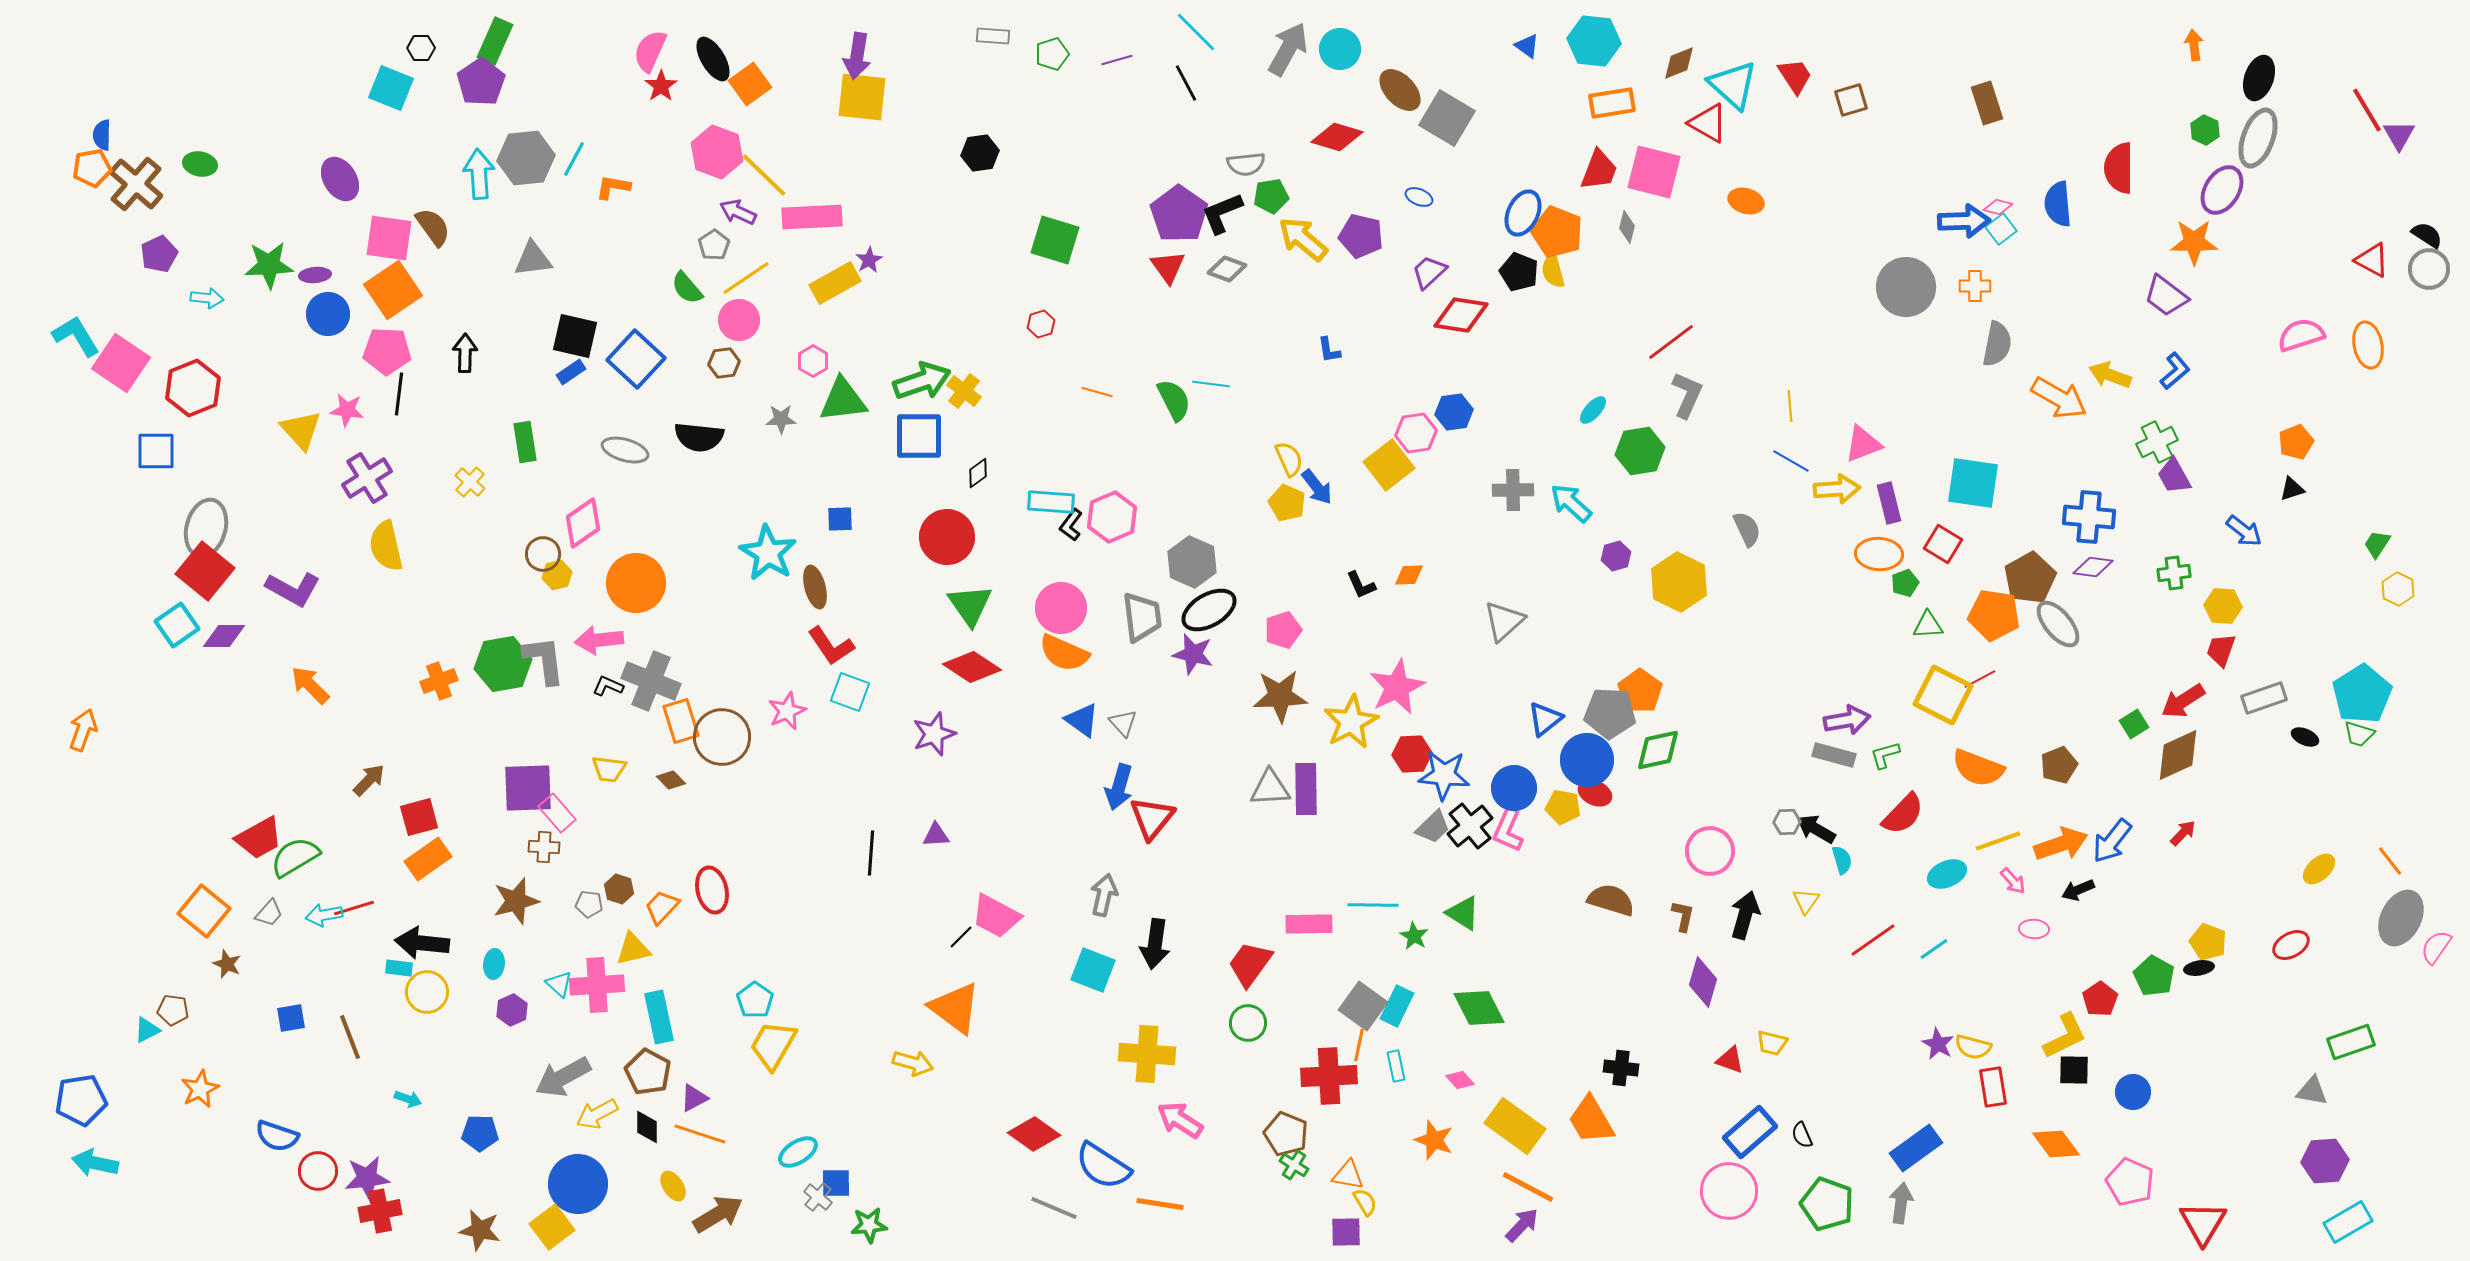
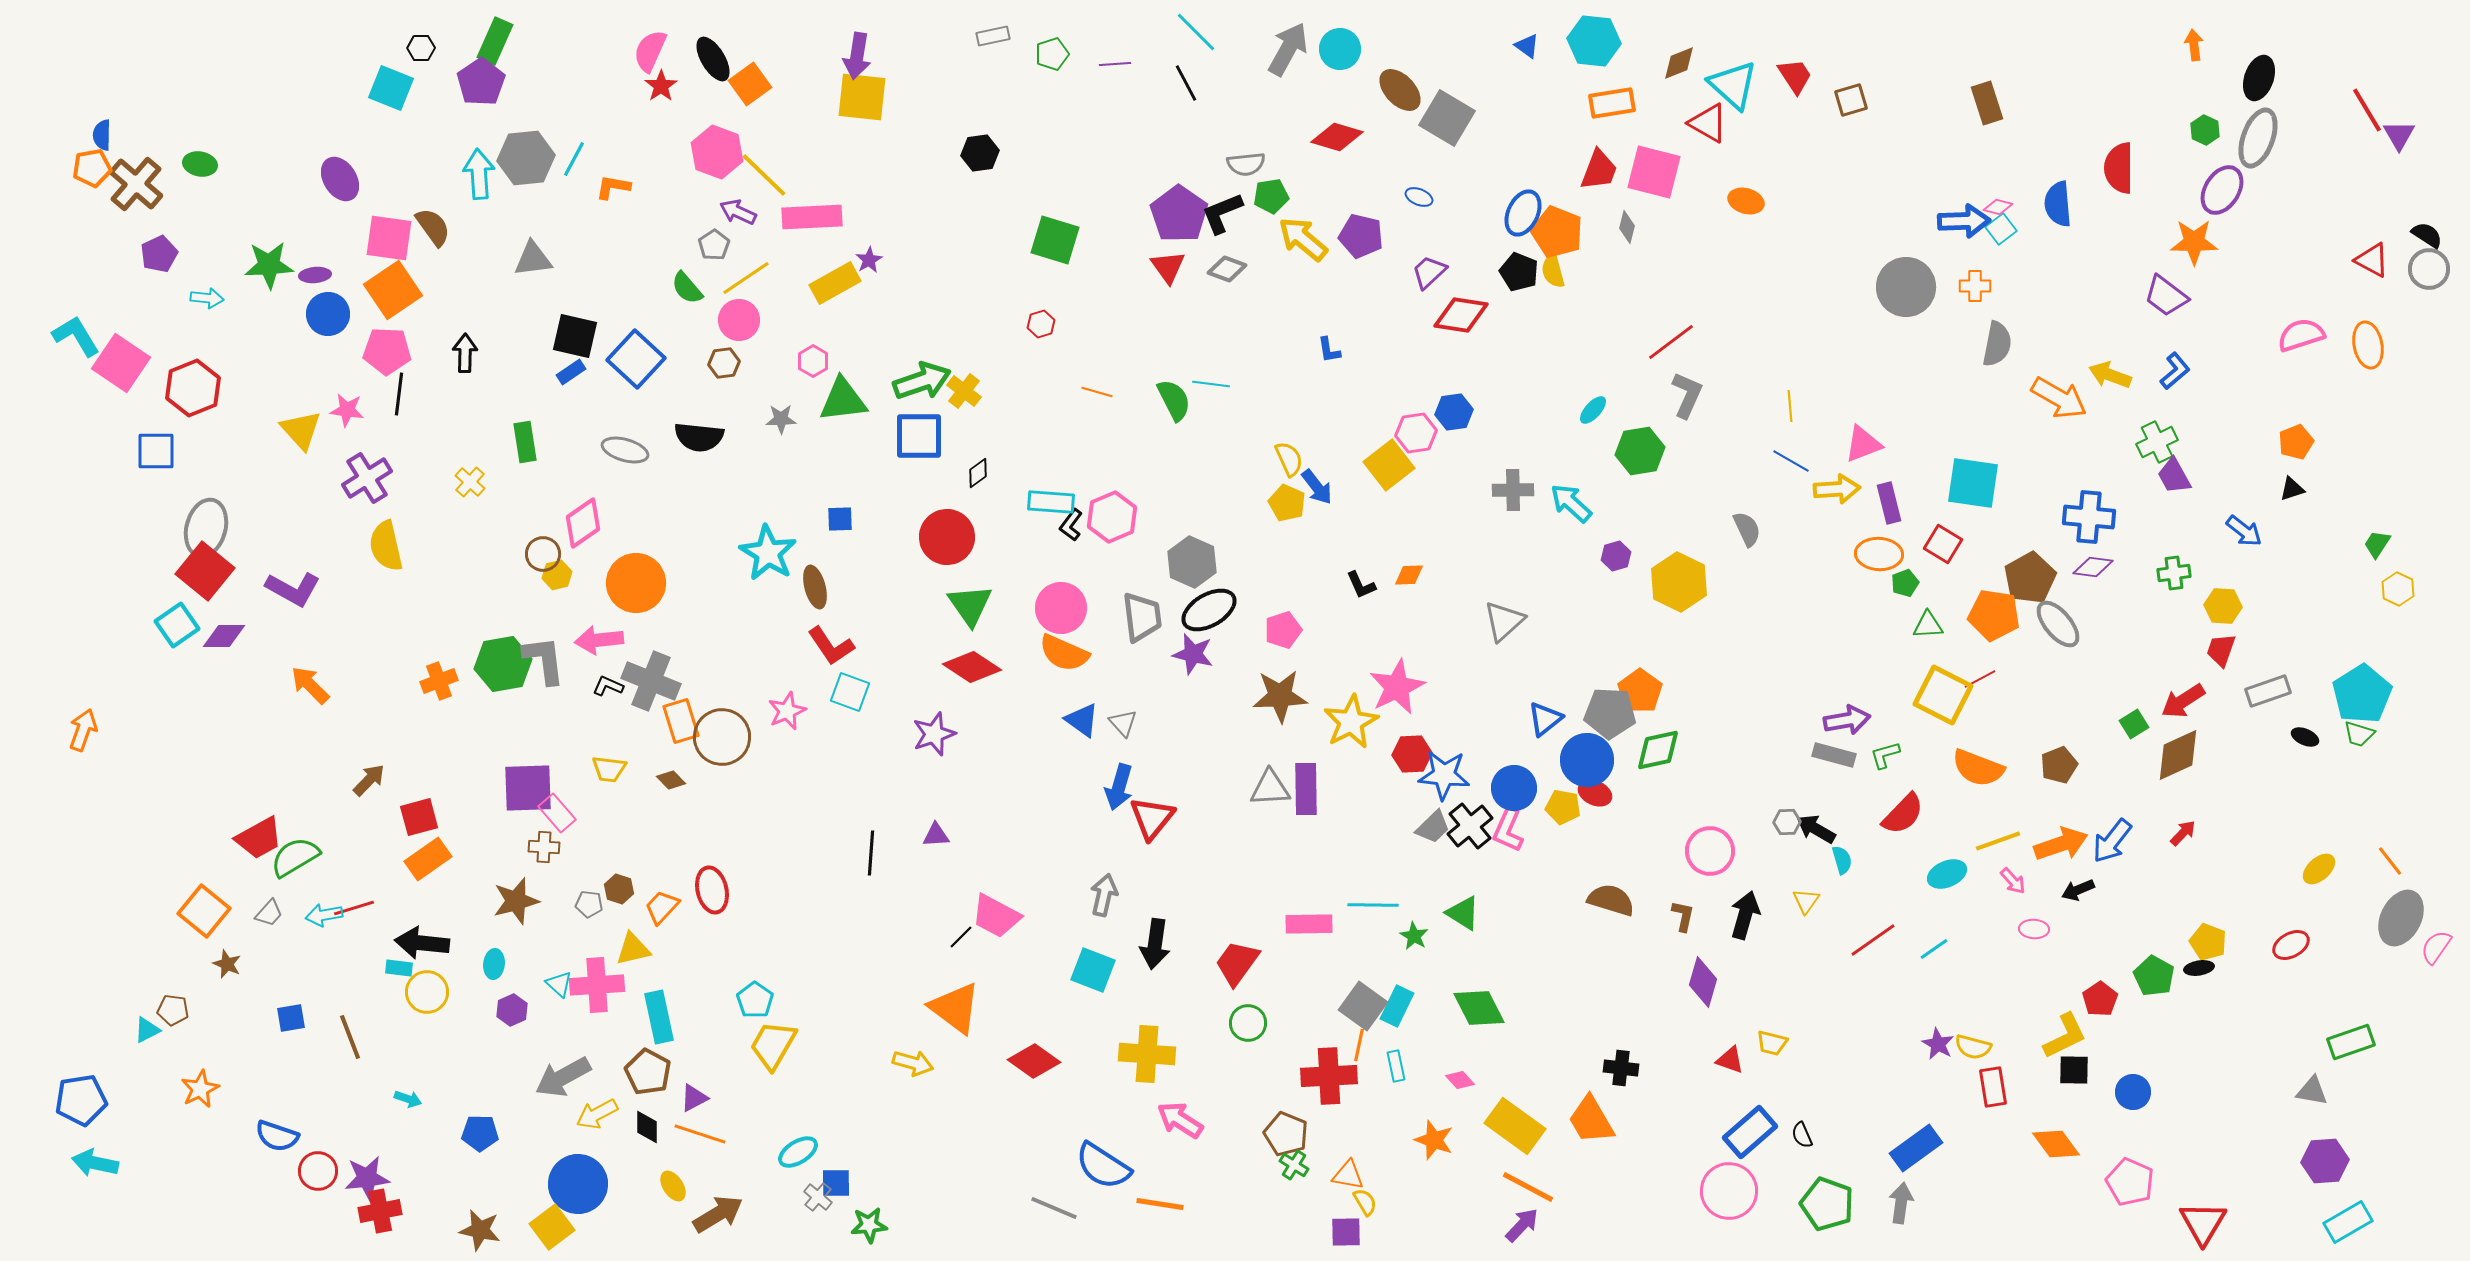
gray rectangle at (993, 36): rotated 16 degrees counterclockwise
purple line at (1117, 60): moved 2 px left, 4 px down; rotated 12 degrees clockwise
gray rectangle at (2264, 698): moved 4 px right, 7 px up
red trapezoid at (1250, 964): moved 13 px left, 1 px up
red diamond at (1034, 1134): moved 73 px up
